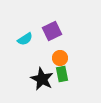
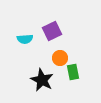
cyan semicircle: rotated 28 degrees clockwise
green rectangle: moved 11 px right, 2 px up
black star: moved 1 px down
